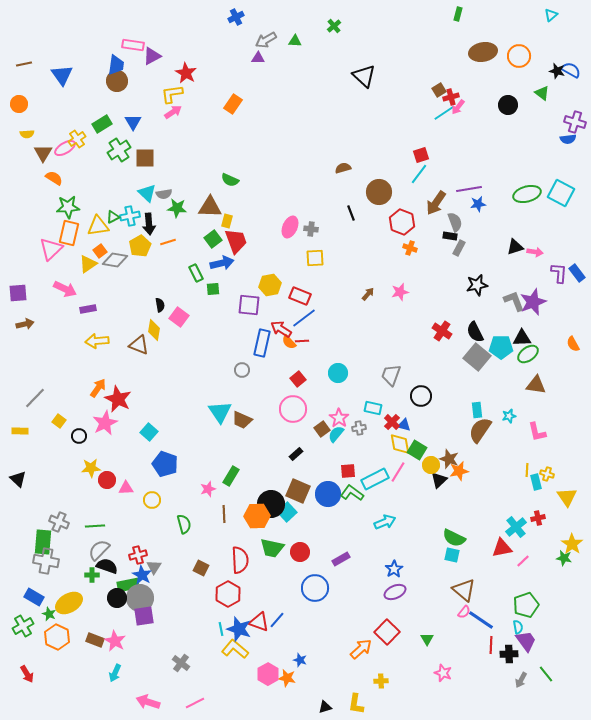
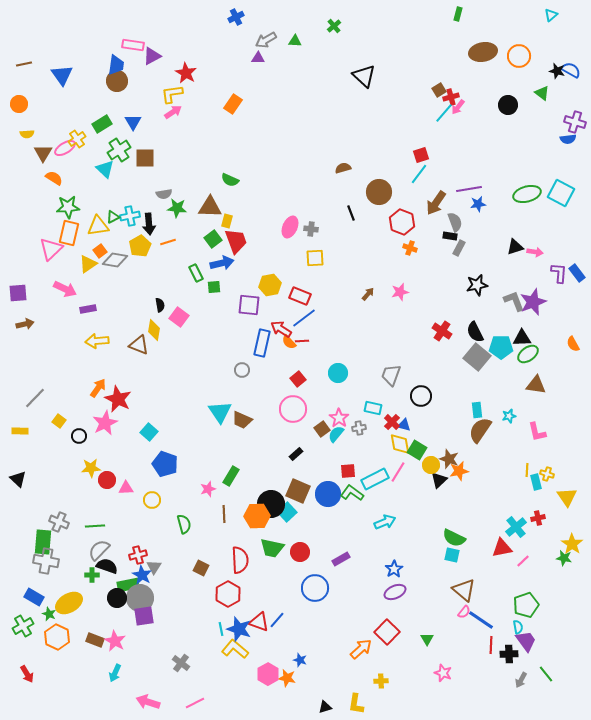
cyan line at (444, 113): rotated 15 degrees counterclockwise
cyan triangle at (147, 193): moved 42 px left, 24 px up
green square at (213, 289): moved 1 px right, 2 px up
